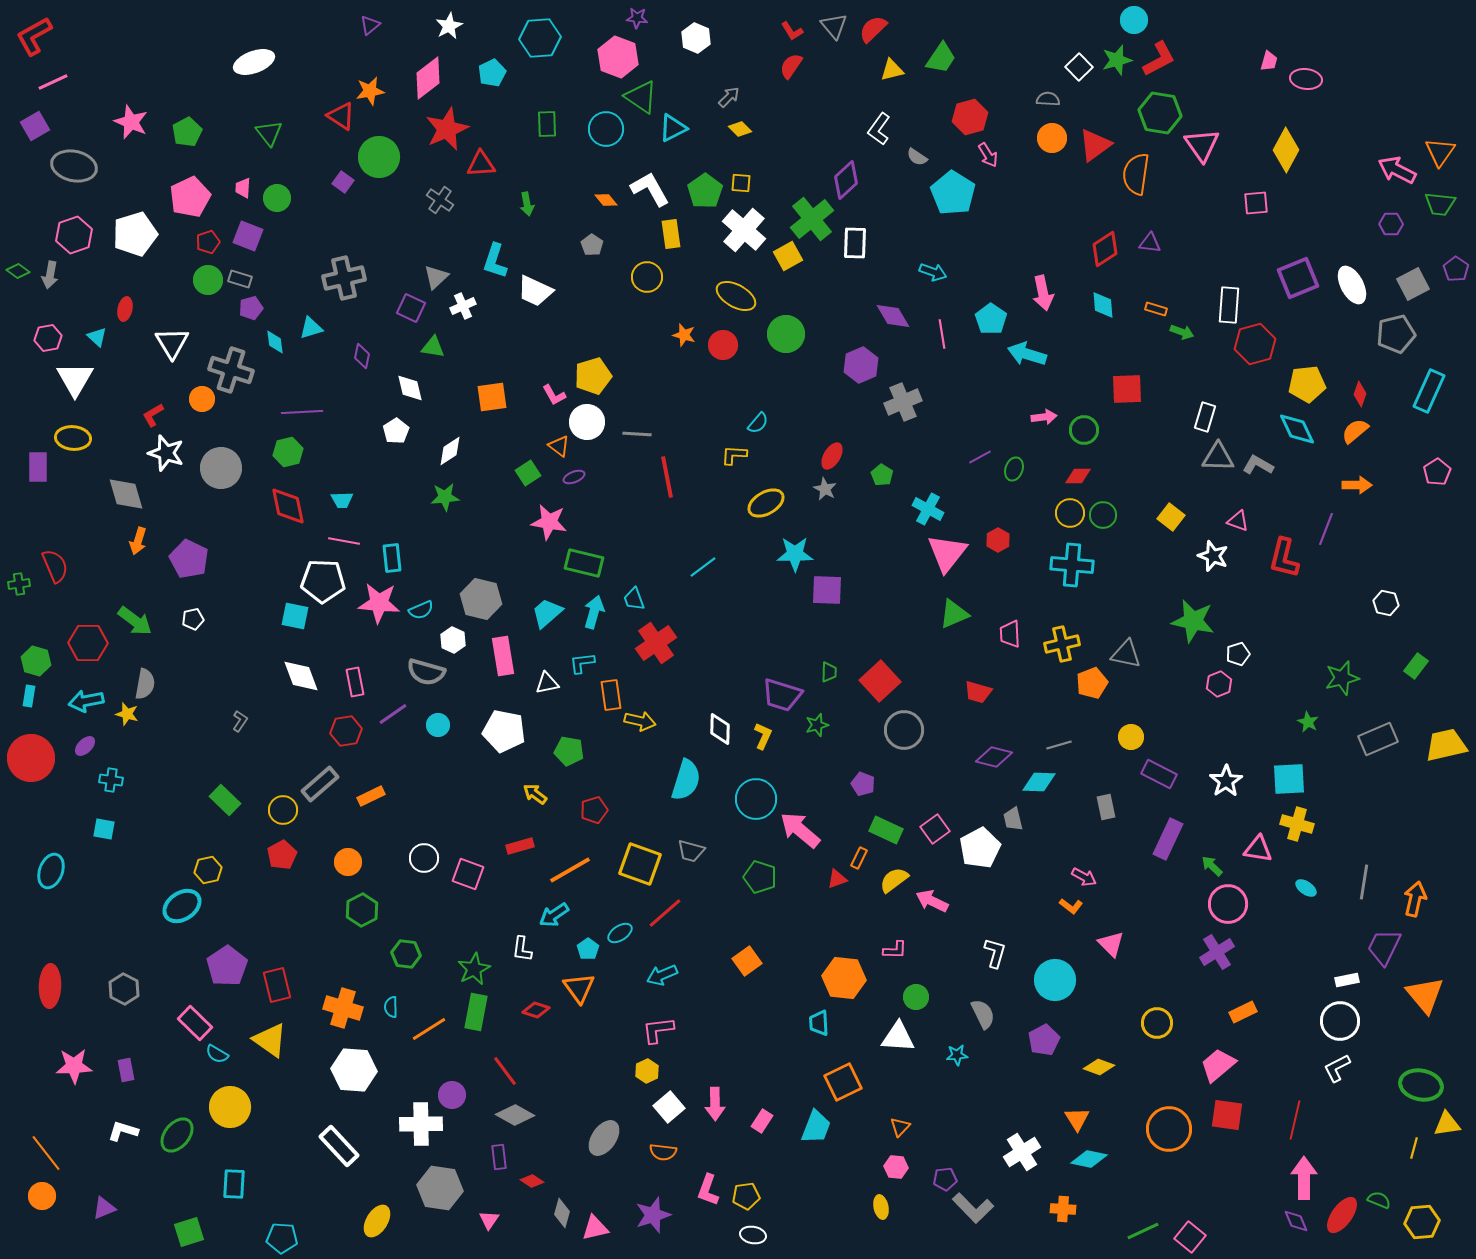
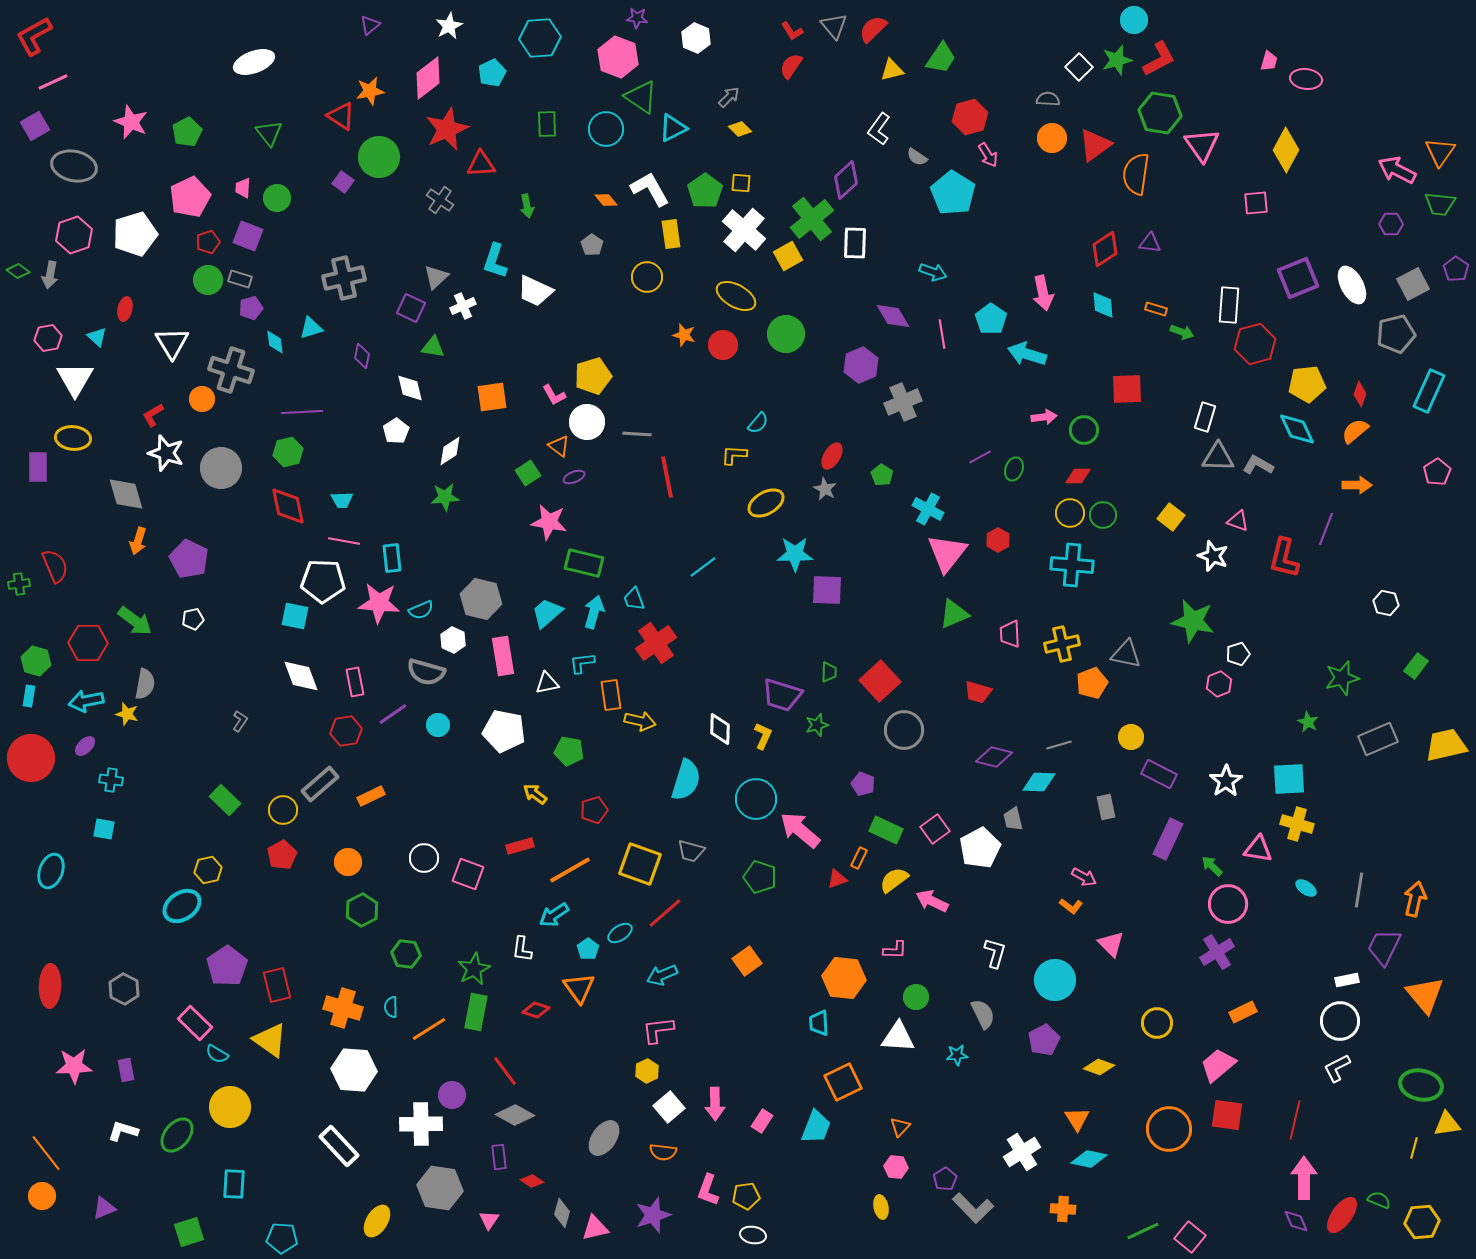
green arrow at (527, 204): moved 2 px down
gray line at (1364, 882): moved 5 px left, 8 px down
purple pentagon at (945, 1179): rotated 25 degrees counterclockwise
